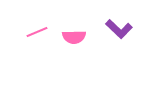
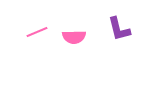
purple L-shape: rotated 32 degrees clockwise
